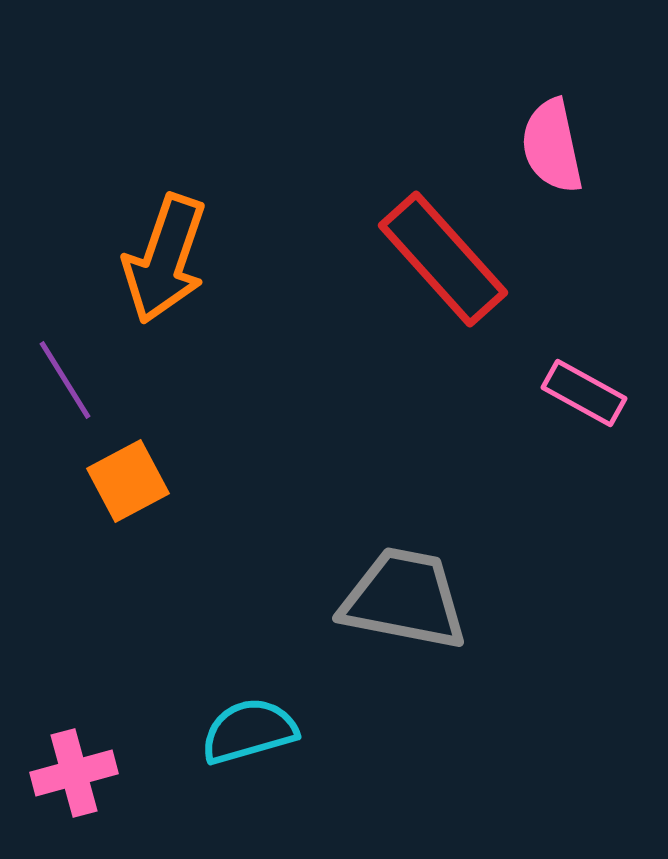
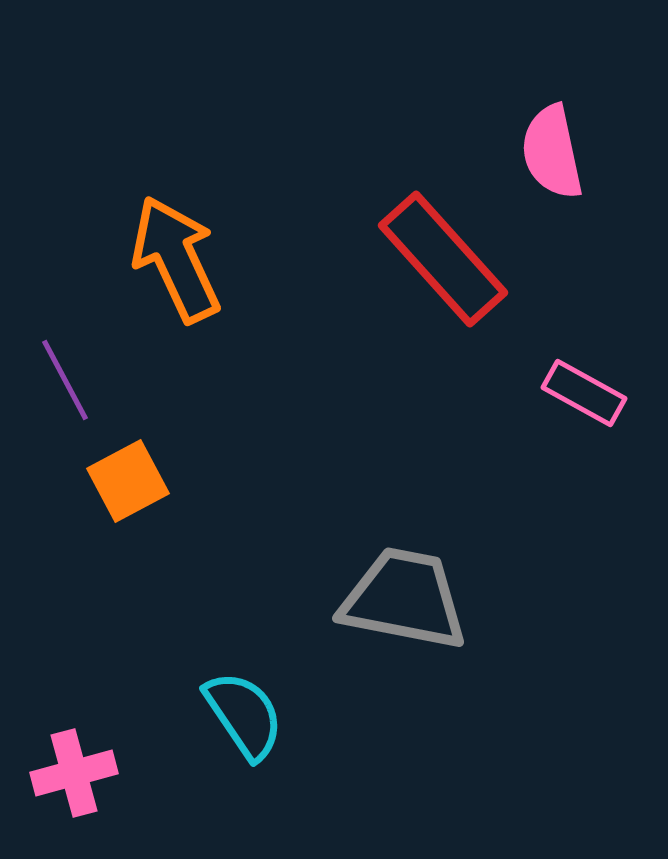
pink semicircle: moved 6 px down
orange arrow: moved 11 px right; rotated 136 degrees clockwise
purple line: rotated 4 degrees clockwise
cyan semicircle: moved 5 px left, 16 px up; rotated 72 degrees clockwise
